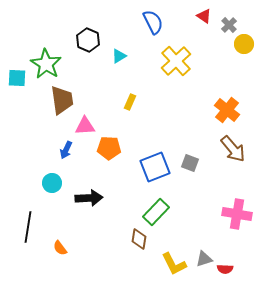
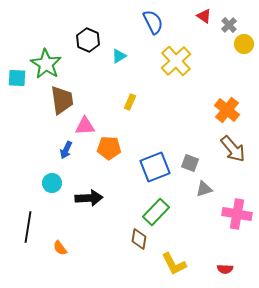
gray triangle: moved 70 px up
